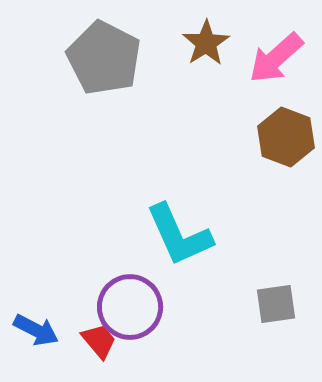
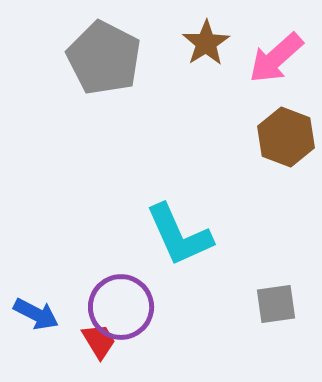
purple circle: moved 9 px left
blue arrow: moved 16 px up
red trapezoid: rotated 9 degrees clockwise
